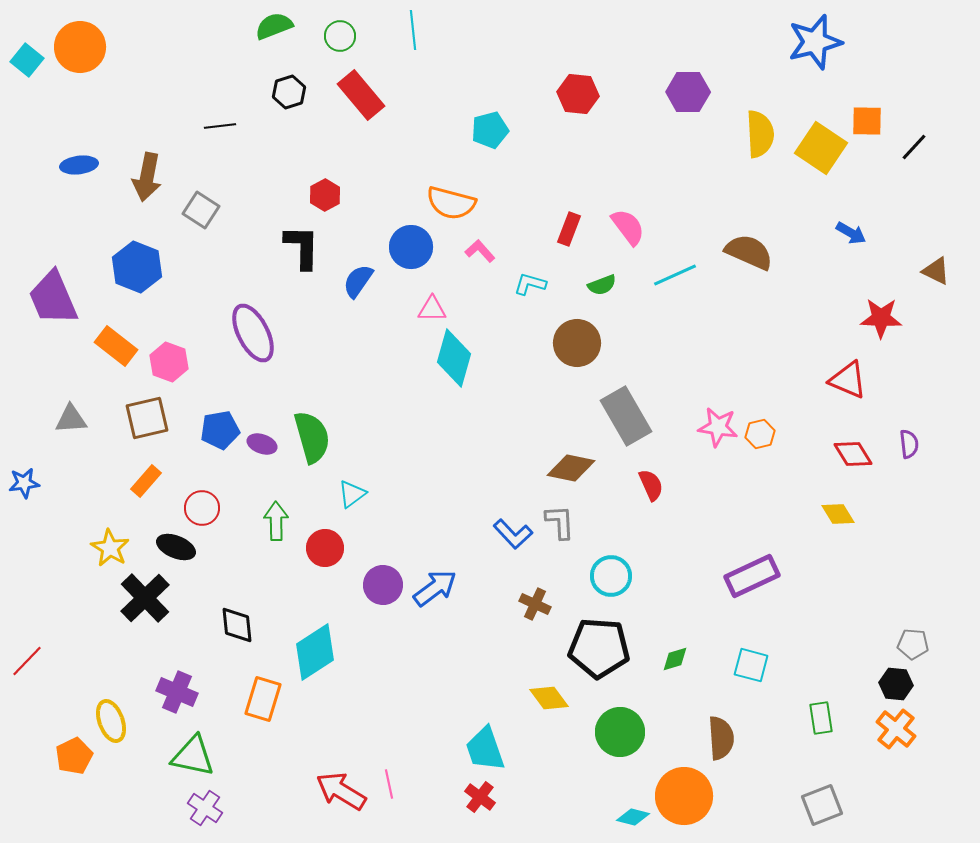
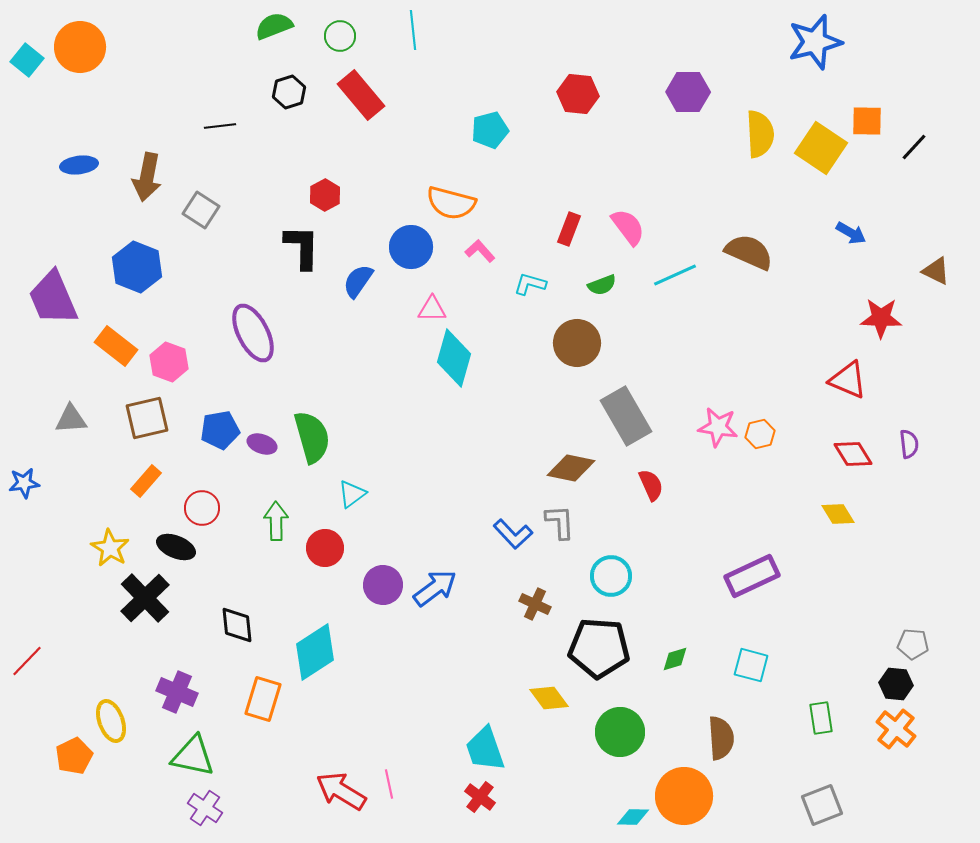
cyan diamond at (633, 817): rotated 12 degrees counterclockwise
